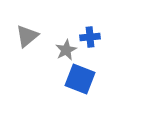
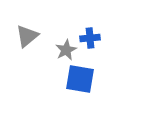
blue cross: moved 1 px down
blue square: rotated 12 degrees counterclockwise
